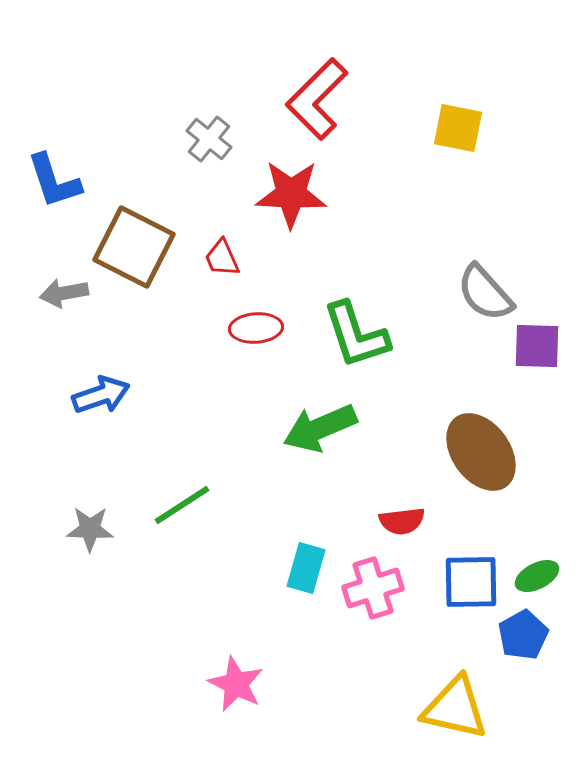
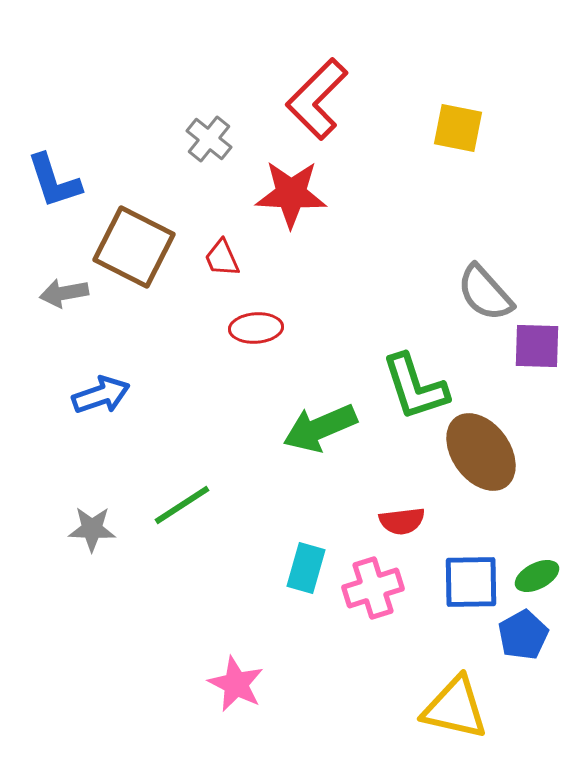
green L-shape: moved 59 px right, 52 px down
gray star: moved 2 px right
